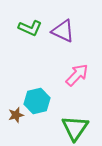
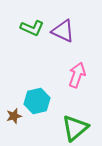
green L-shape: moved 2 px right
pink arrow: rotated 25 degrees counterclockwise
brown star: moved 2 px left, 1 px down
green triangle: rotated 16 degrees clockwise
